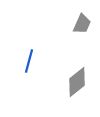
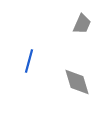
gray diamond: rotated 68 degrees counterclockwise
